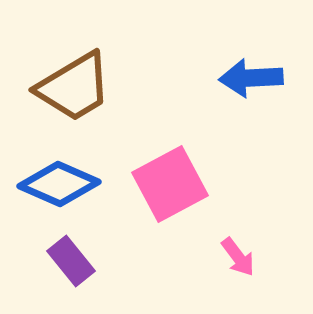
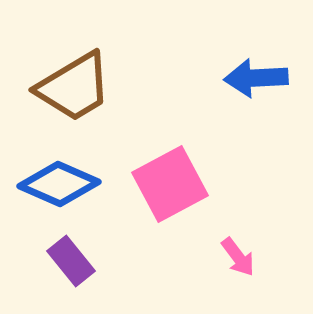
blue arrow: moved 5 px right
